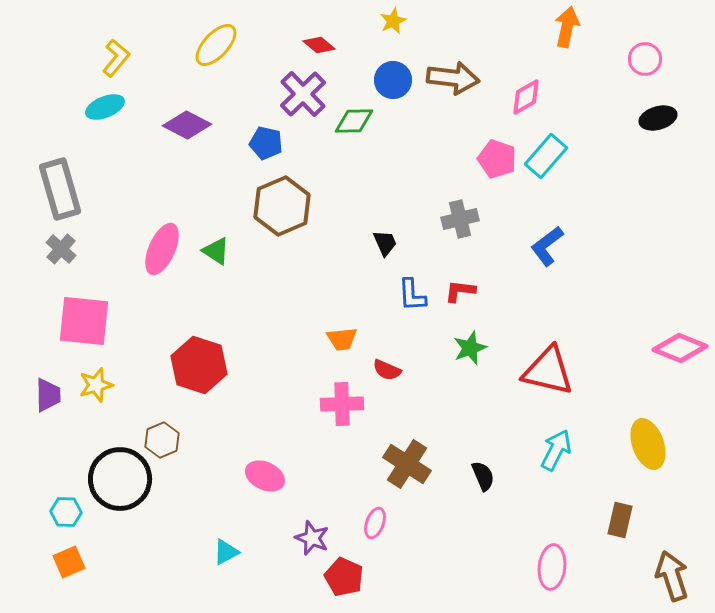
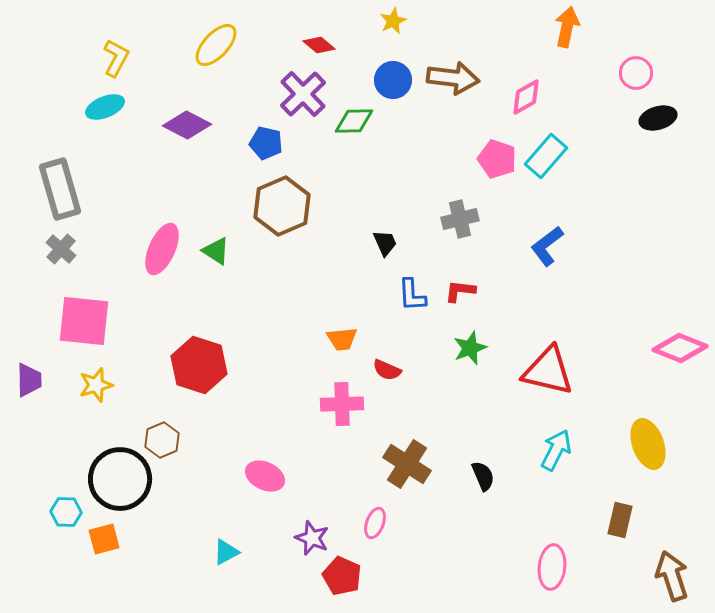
yellow L-shape at (116, 58): rotated 12 degrees counterclockwise
pink circle at (645, 59): moved 9 px left, 14 px down
purple trapezoid at (48, 395): moved 19 px left, 15 px up
orange square at (69, 562): moved 35 px right, 23 px up; rotated 8 degrees clockwise
red pentagon at (344, 577): moved 2 px left, 1 px up
